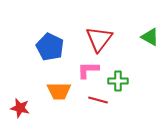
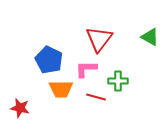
blue pentagon: moved 1 px left, 13 px down
pink L-shape: moved 2 px left, 1 px up
orange trapezoid: moved 2 px right, 2 px up
red line: moved 2 px left, 3 px up
